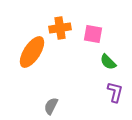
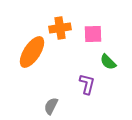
pink square: rotated 12 degrees counterclockwise
purple L-shape: moved 28 px left, 8 px up
